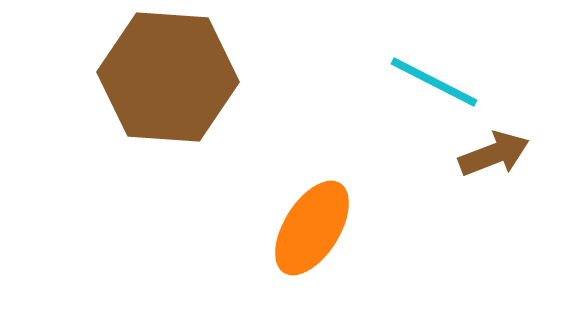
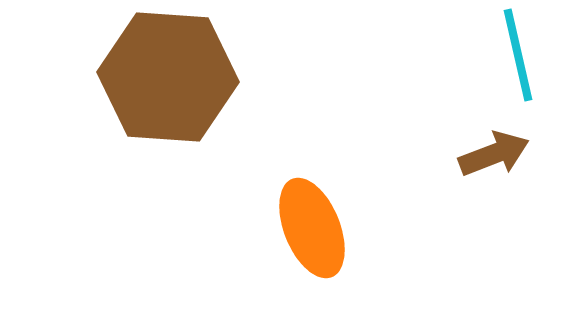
cyan line: moved 84 px right, 27 px up; rotated 50 degrees clockwise
orange ellipse: rotated 54 degrees counterclockwise
